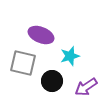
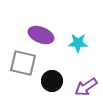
cyan star: moved 8 px right, 13 px up; rotated 18 degrees clockwise
